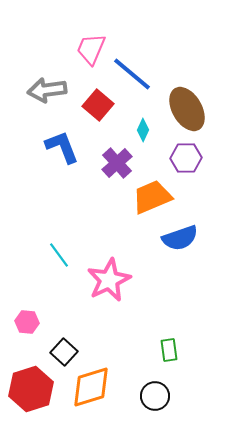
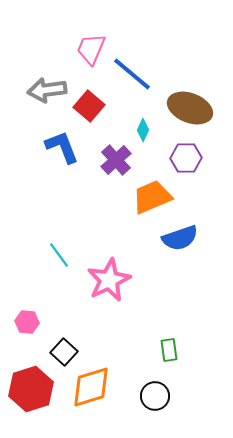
red square: moved 9 px left, 1 px down
brown ellipse: moved 3 px right, 1 px up; rotated 39 degrees counterclockwise
purple cross: moved 1 px left, 3 px up
